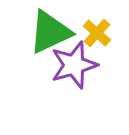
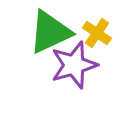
yellow cross: rotated 8 degrees counterclockwise
